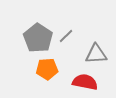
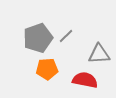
gray pentagon: rotated 20 degrees clockwise
gray triangle: moved 3 px right
red semicircle: moved 2 px up
